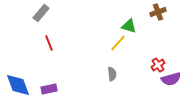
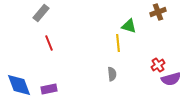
yellow line: rotated 48 degrees counterclockwise
blue diamond: moved 1 px right
